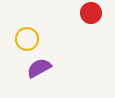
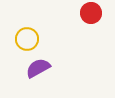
purple semicircle: moved 1 px left
